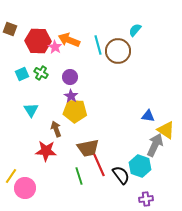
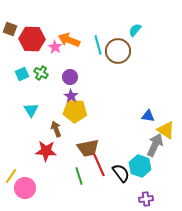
red hexagon: moved 6 px left, 2 px up
black semicircle: moved 2 px up
